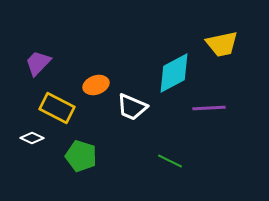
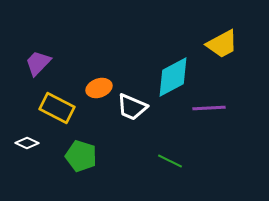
yellow trapezoid: rotated 16 degrees counterclockwise
cyan diamond: moved 1 px left, 4 px down
orange ellipse: moved 3 px right, 3 px down
white diamond: moved 5 px left, 5 px down
